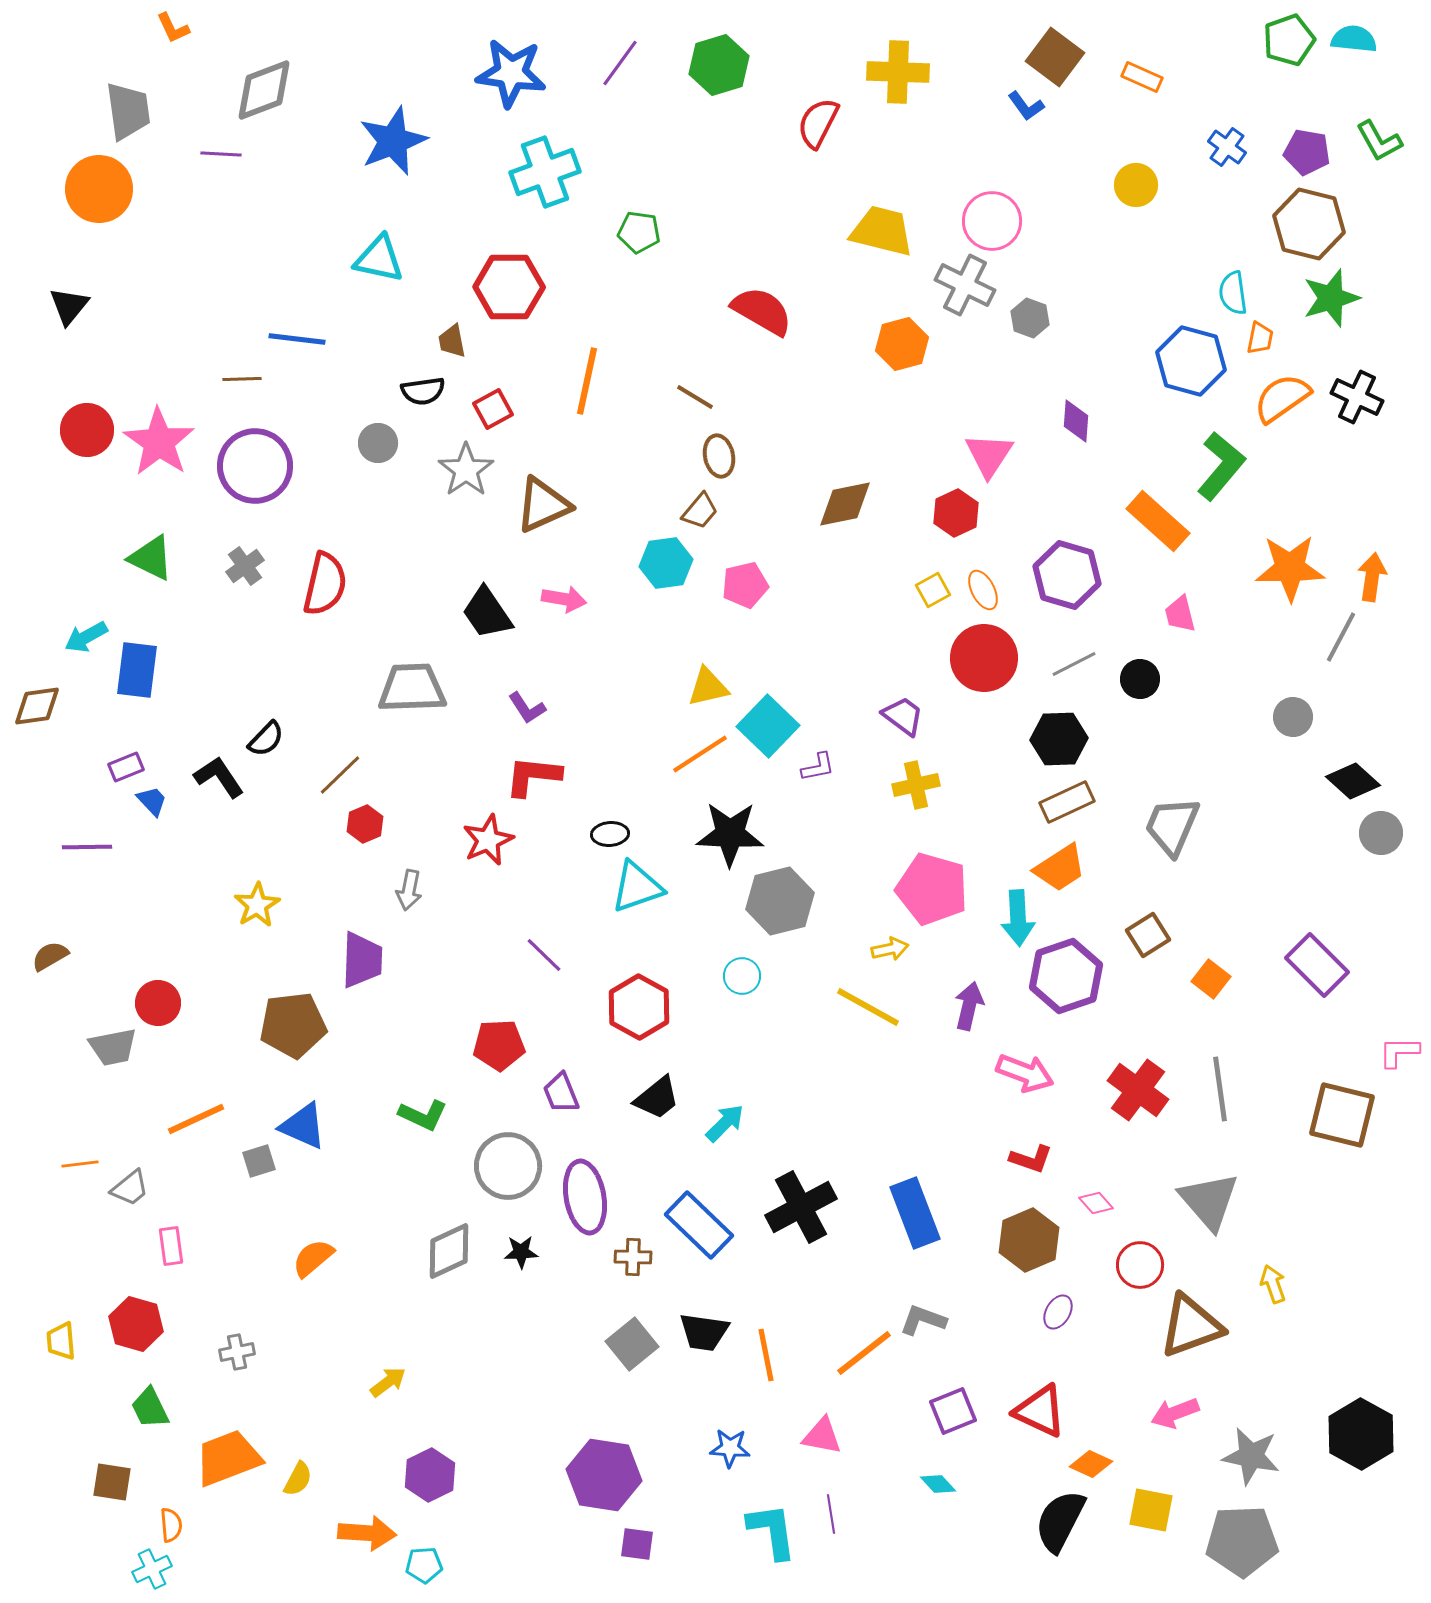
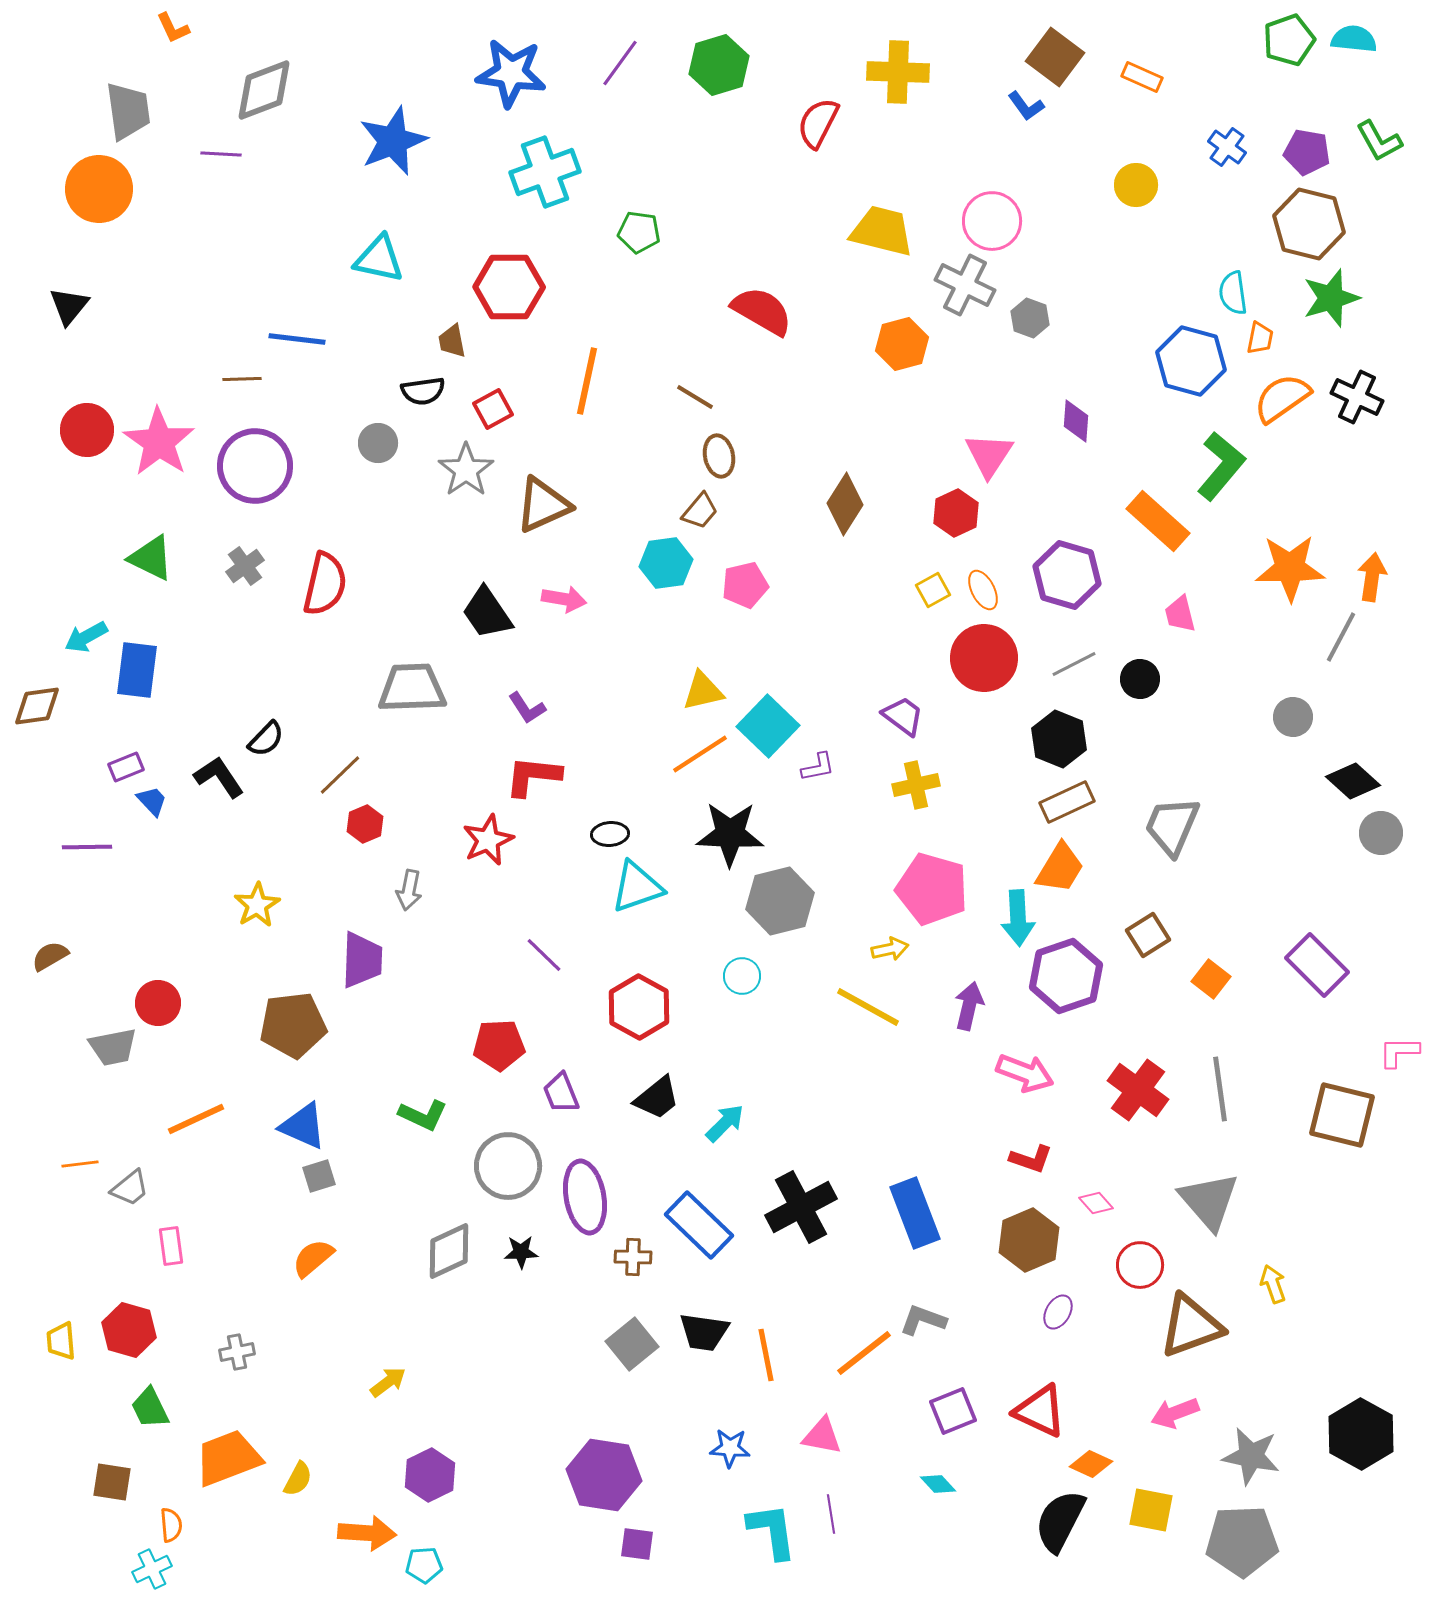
brown diamond at (845, 504): rotated 46 degrees counterclockwise
yellow triangle at (708, 687): moved 5 px left, 4 px down
black hexagon at (1059, 739): rotated 24 degrees clockwise
orange trapezoid at (1060, 868): rotated 26 degrees counterclockwise
gray square at (259, 1161): moved 60 px right, 15 px down
red hexagon at (136, 1324): moved 7 px left, 6 px down
